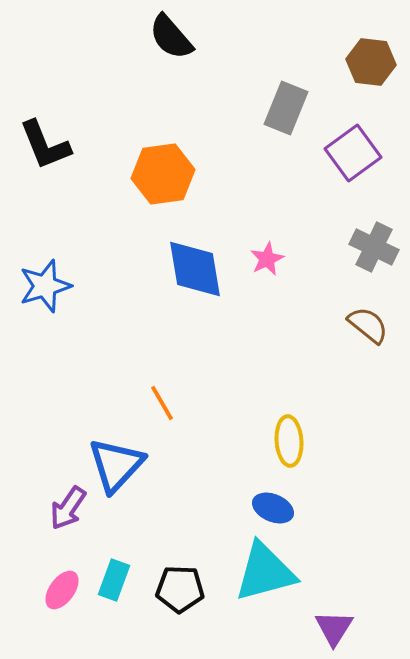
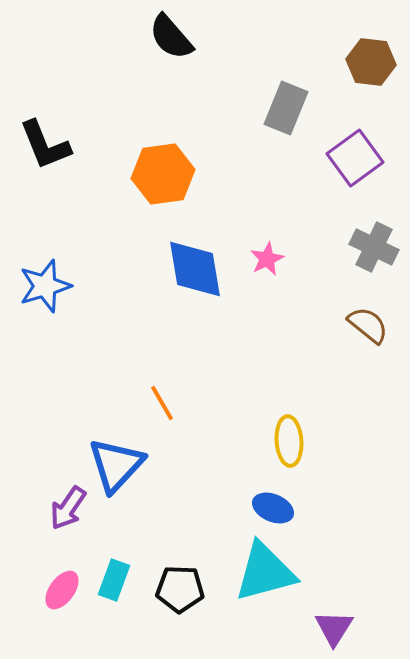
purple square: moved 2 px right, 5 px down
